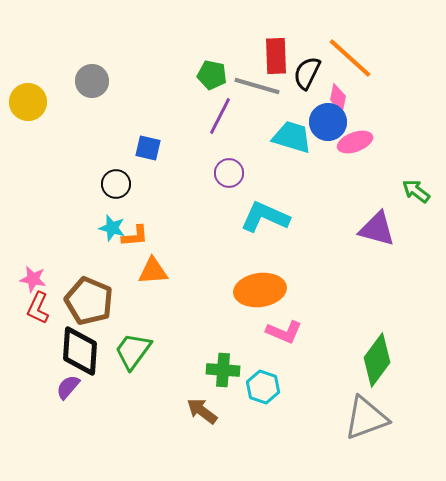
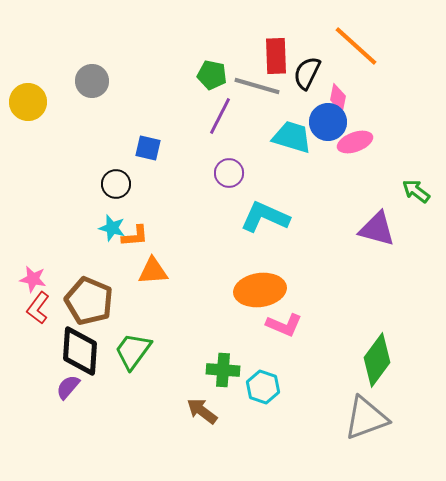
orange line: moved 6 px right, 12 px up
red L-shape: rotated 12 degrees clockwise
pink L-shape: moved 7 px up
